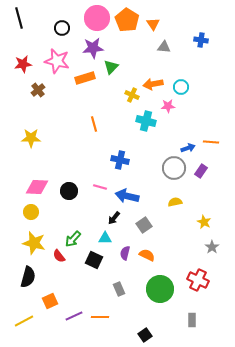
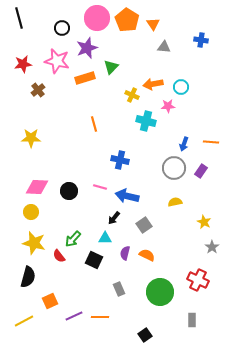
purple star at (93, 48): moved 6 px left; rotated 15 degrees counterclockwise
blue arrow at (188, 148): moved 4 px left, 4 px up; rotated 128 degrees clockwise
green circle at (160, 289): moved 3 px down
